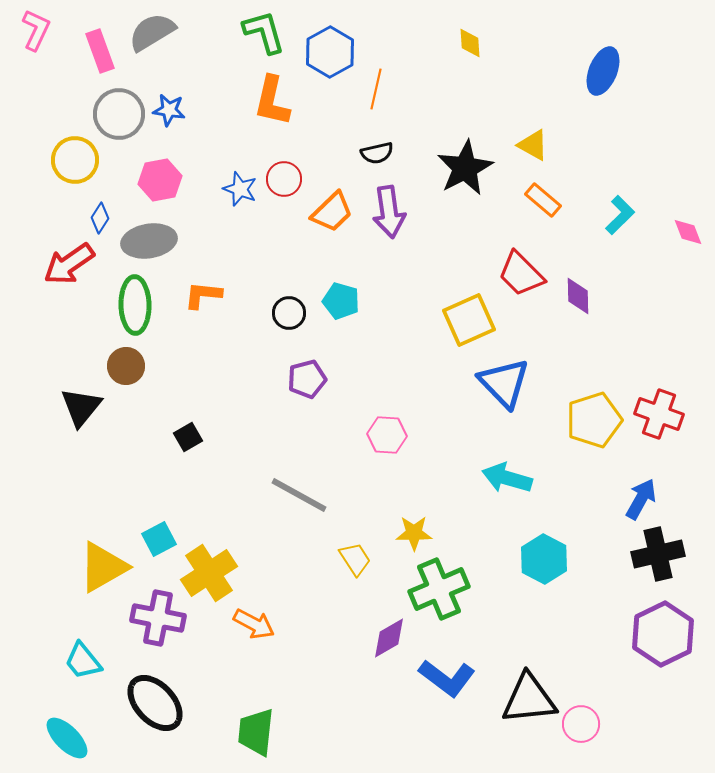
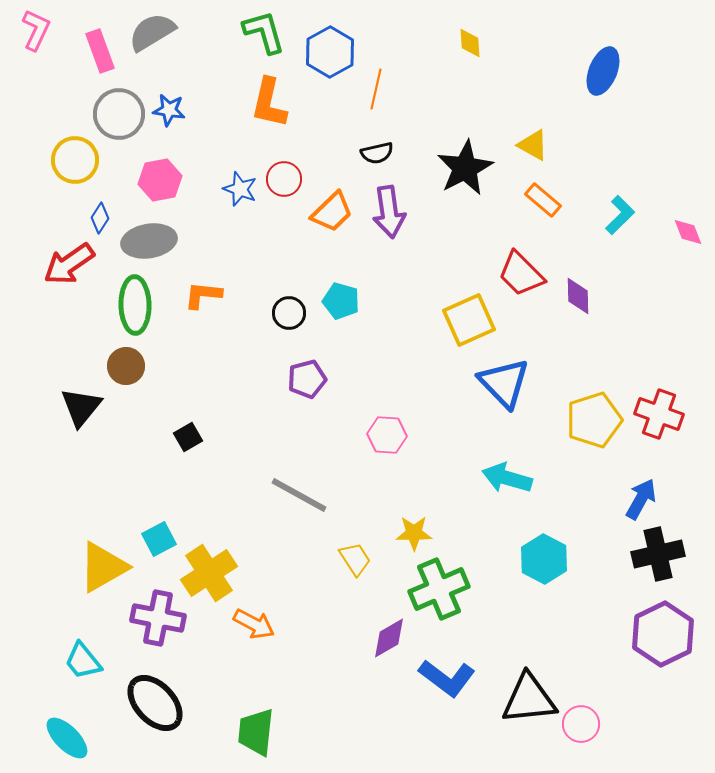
orange L-shape at (272, 101): moved 3 px left, 2 px down
